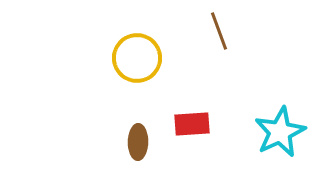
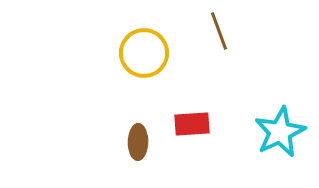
yellow circle: moved 7 px right, 5 px up
